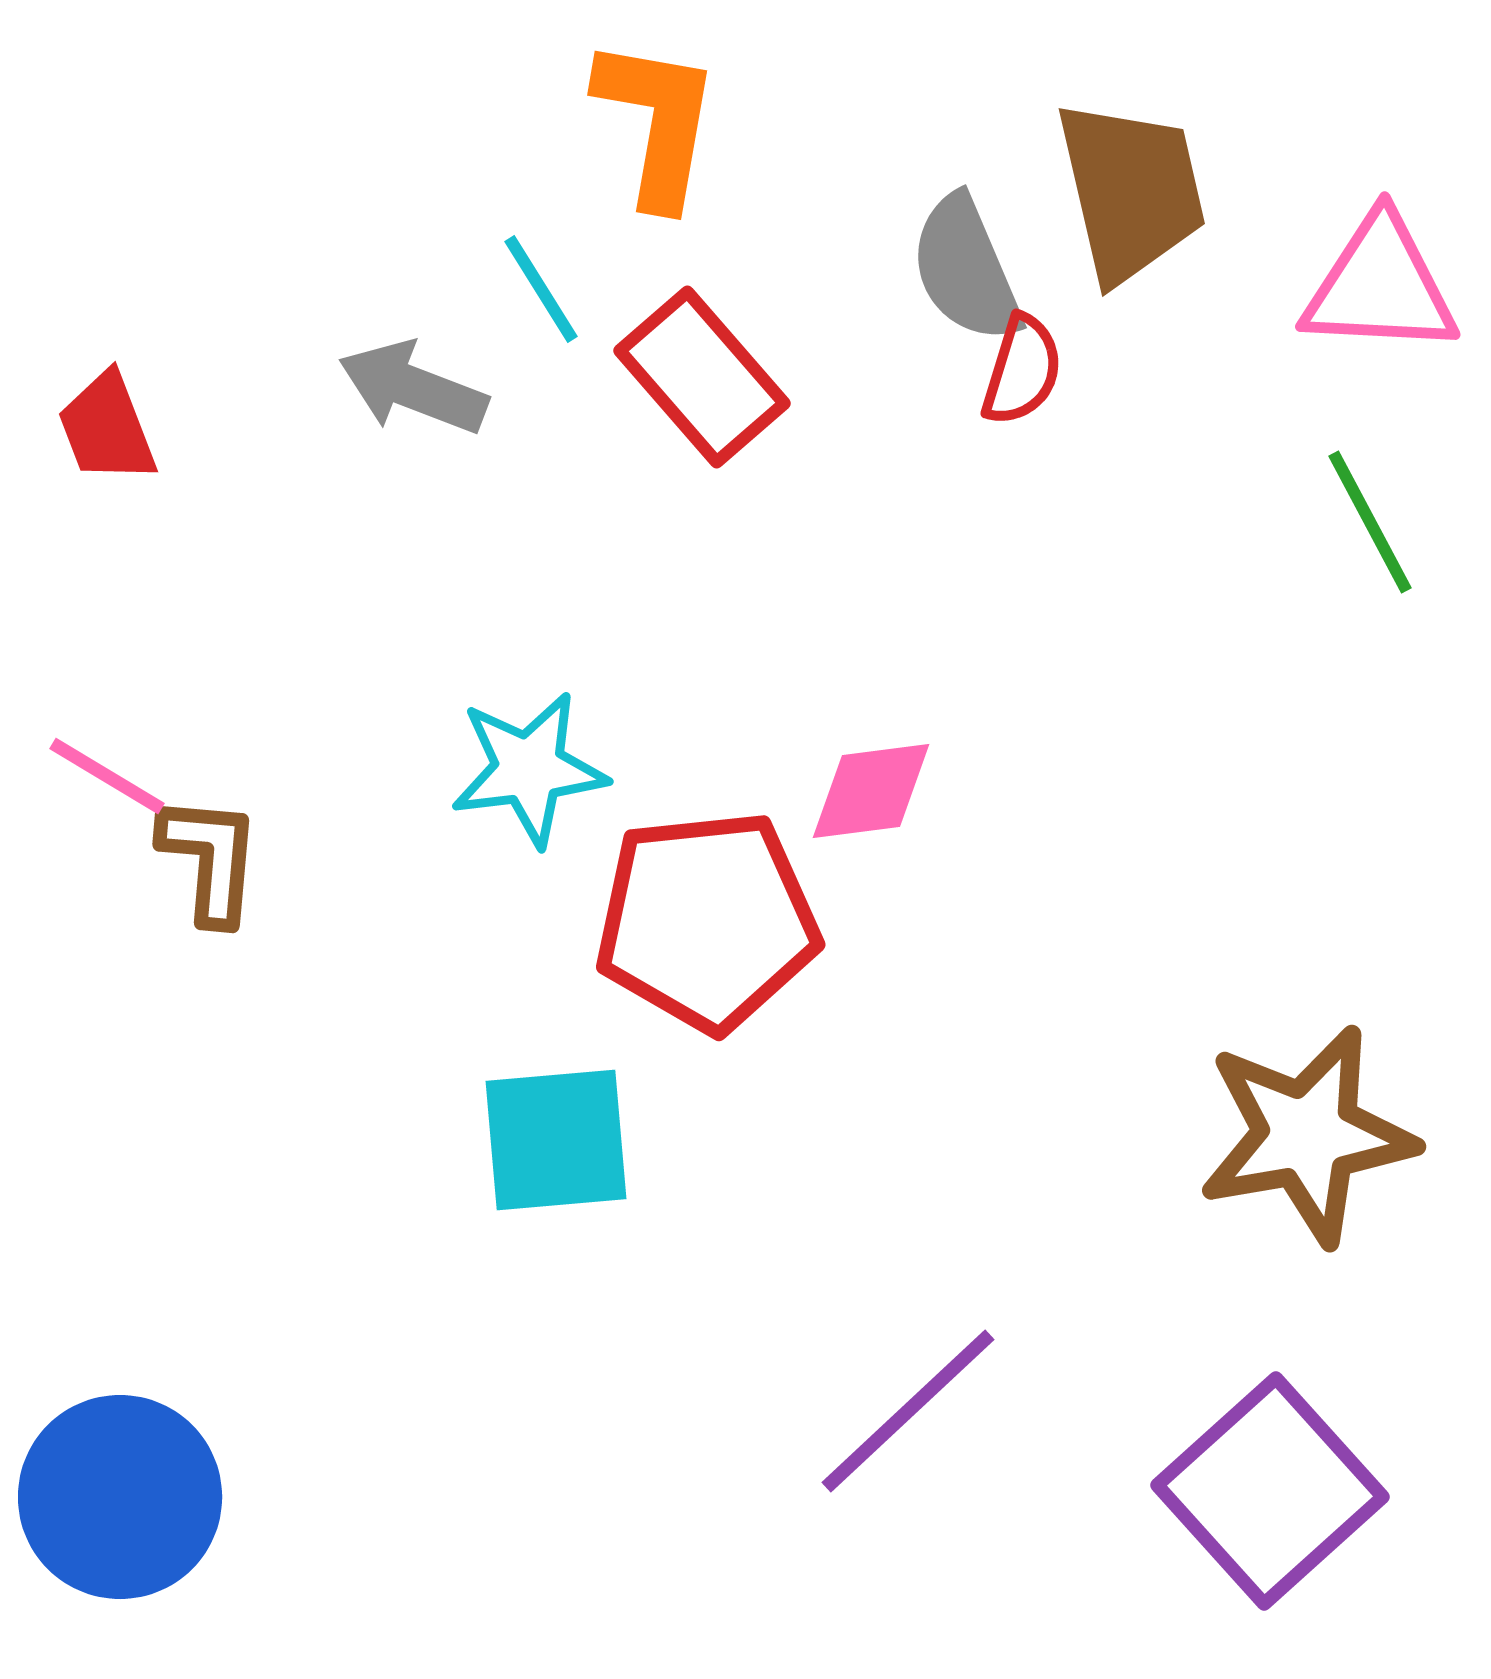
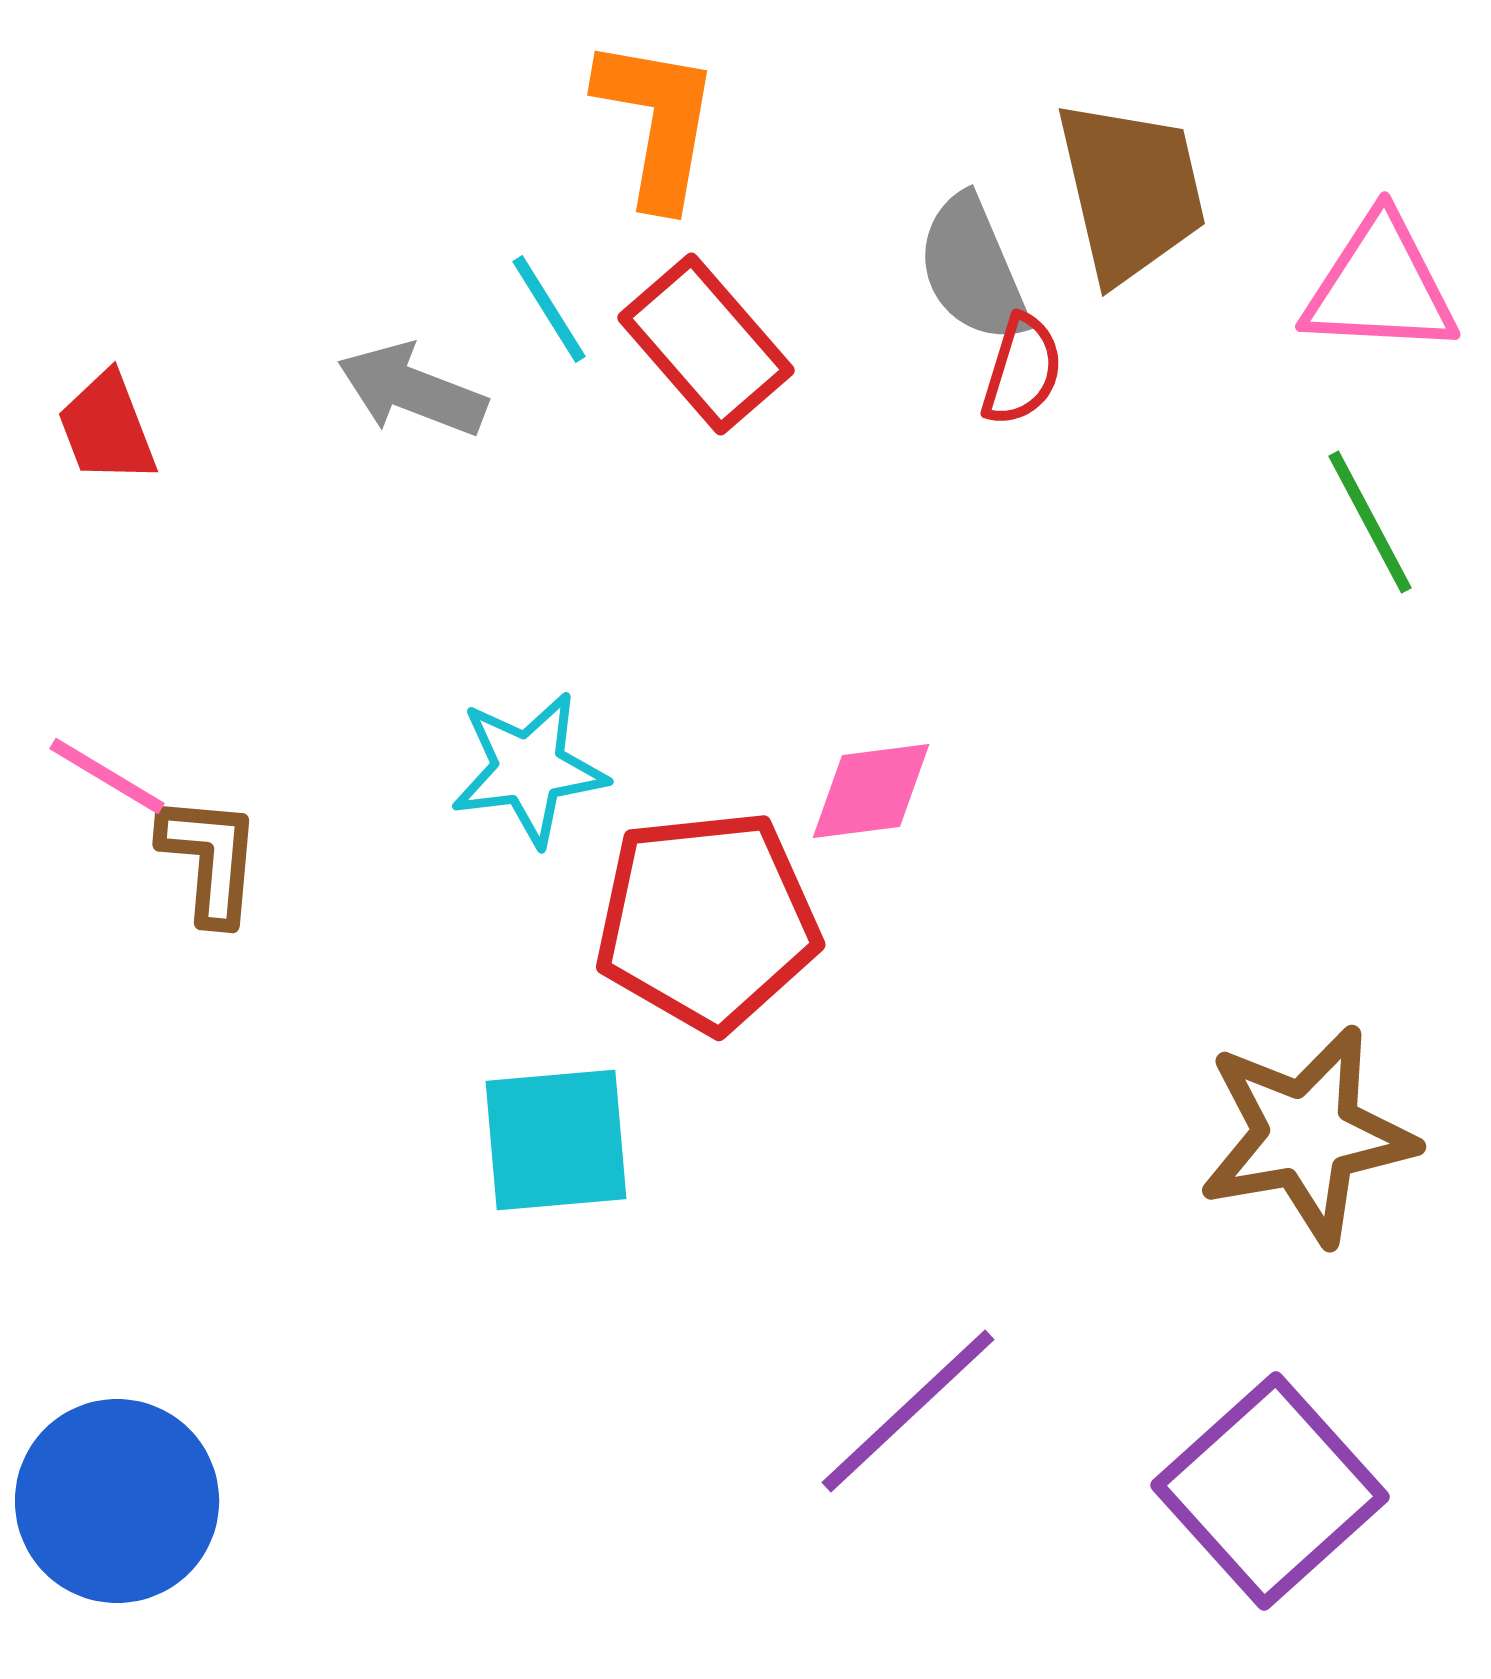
gray semicircle: moved 7 px right
cyan line: moved 8 px right, 20 px down
red rectangle: moved 4 px right, 33 px up
gray arrow: moved 1 px left, 2 px down
blue circle: moved 3 px left, 4 px down
